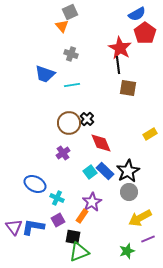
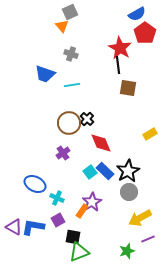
orange rectangle: moved 5 px up
purple triangle: rotated 24 degrees counterclockwise
